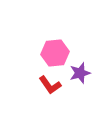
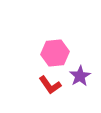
purple star: moved 3 px down; rotated 15 degrees counterclockwise
